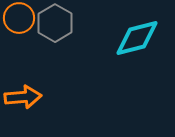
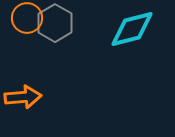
orange circle: moved 8 px right
cyan diamond: moved 5 px left, 9 px up
